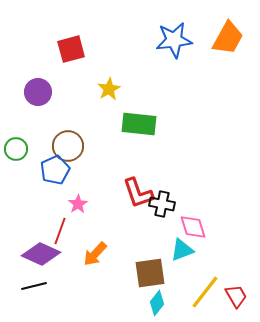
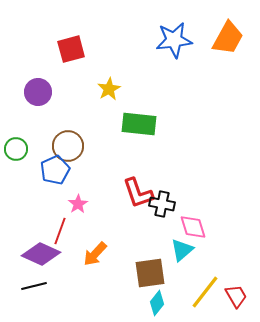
cyan triangle: rotated 20 degrees counterclockwise
